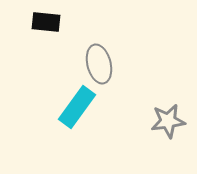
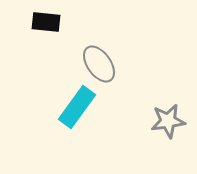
gray ellipse: rotated 21 degrees counterclockwise
